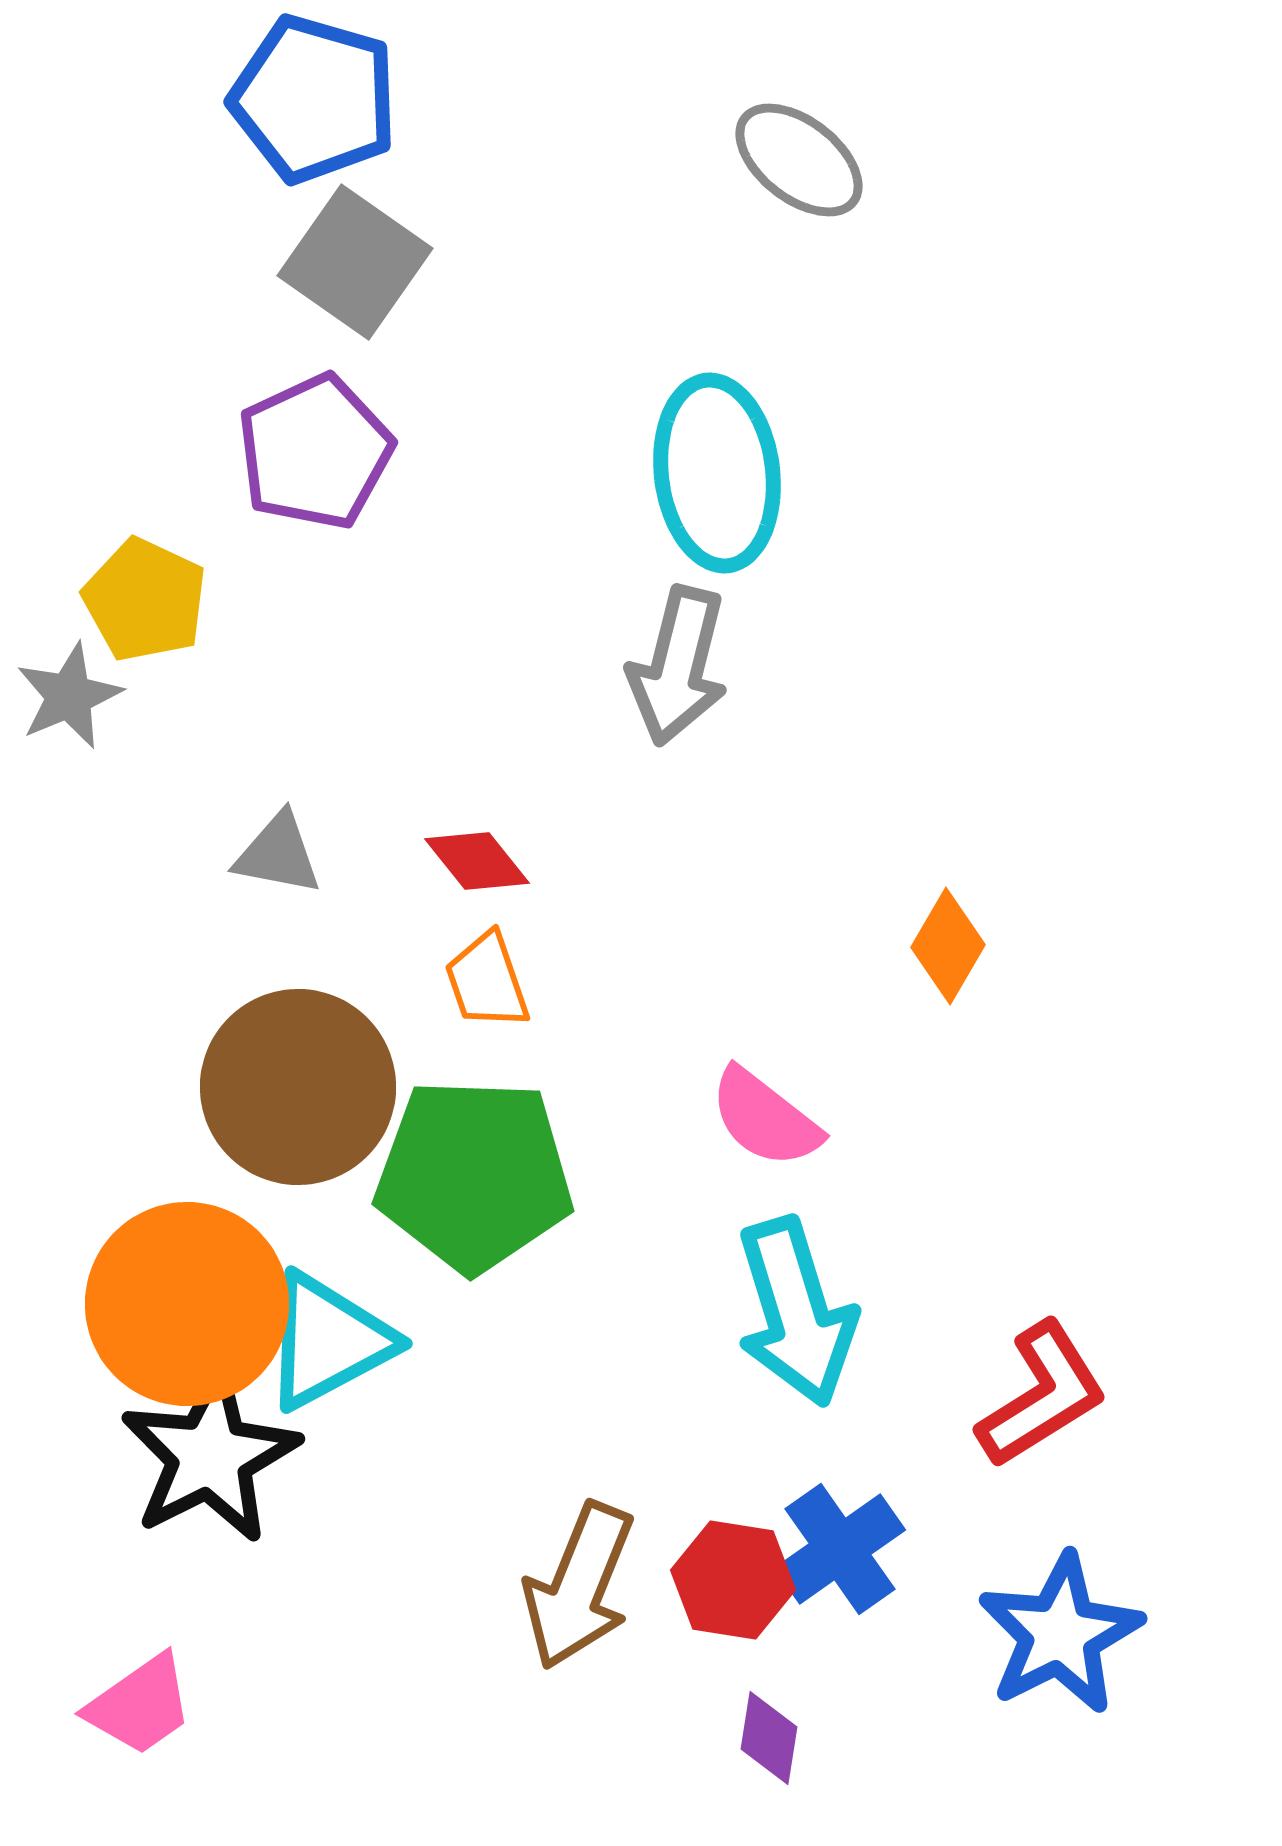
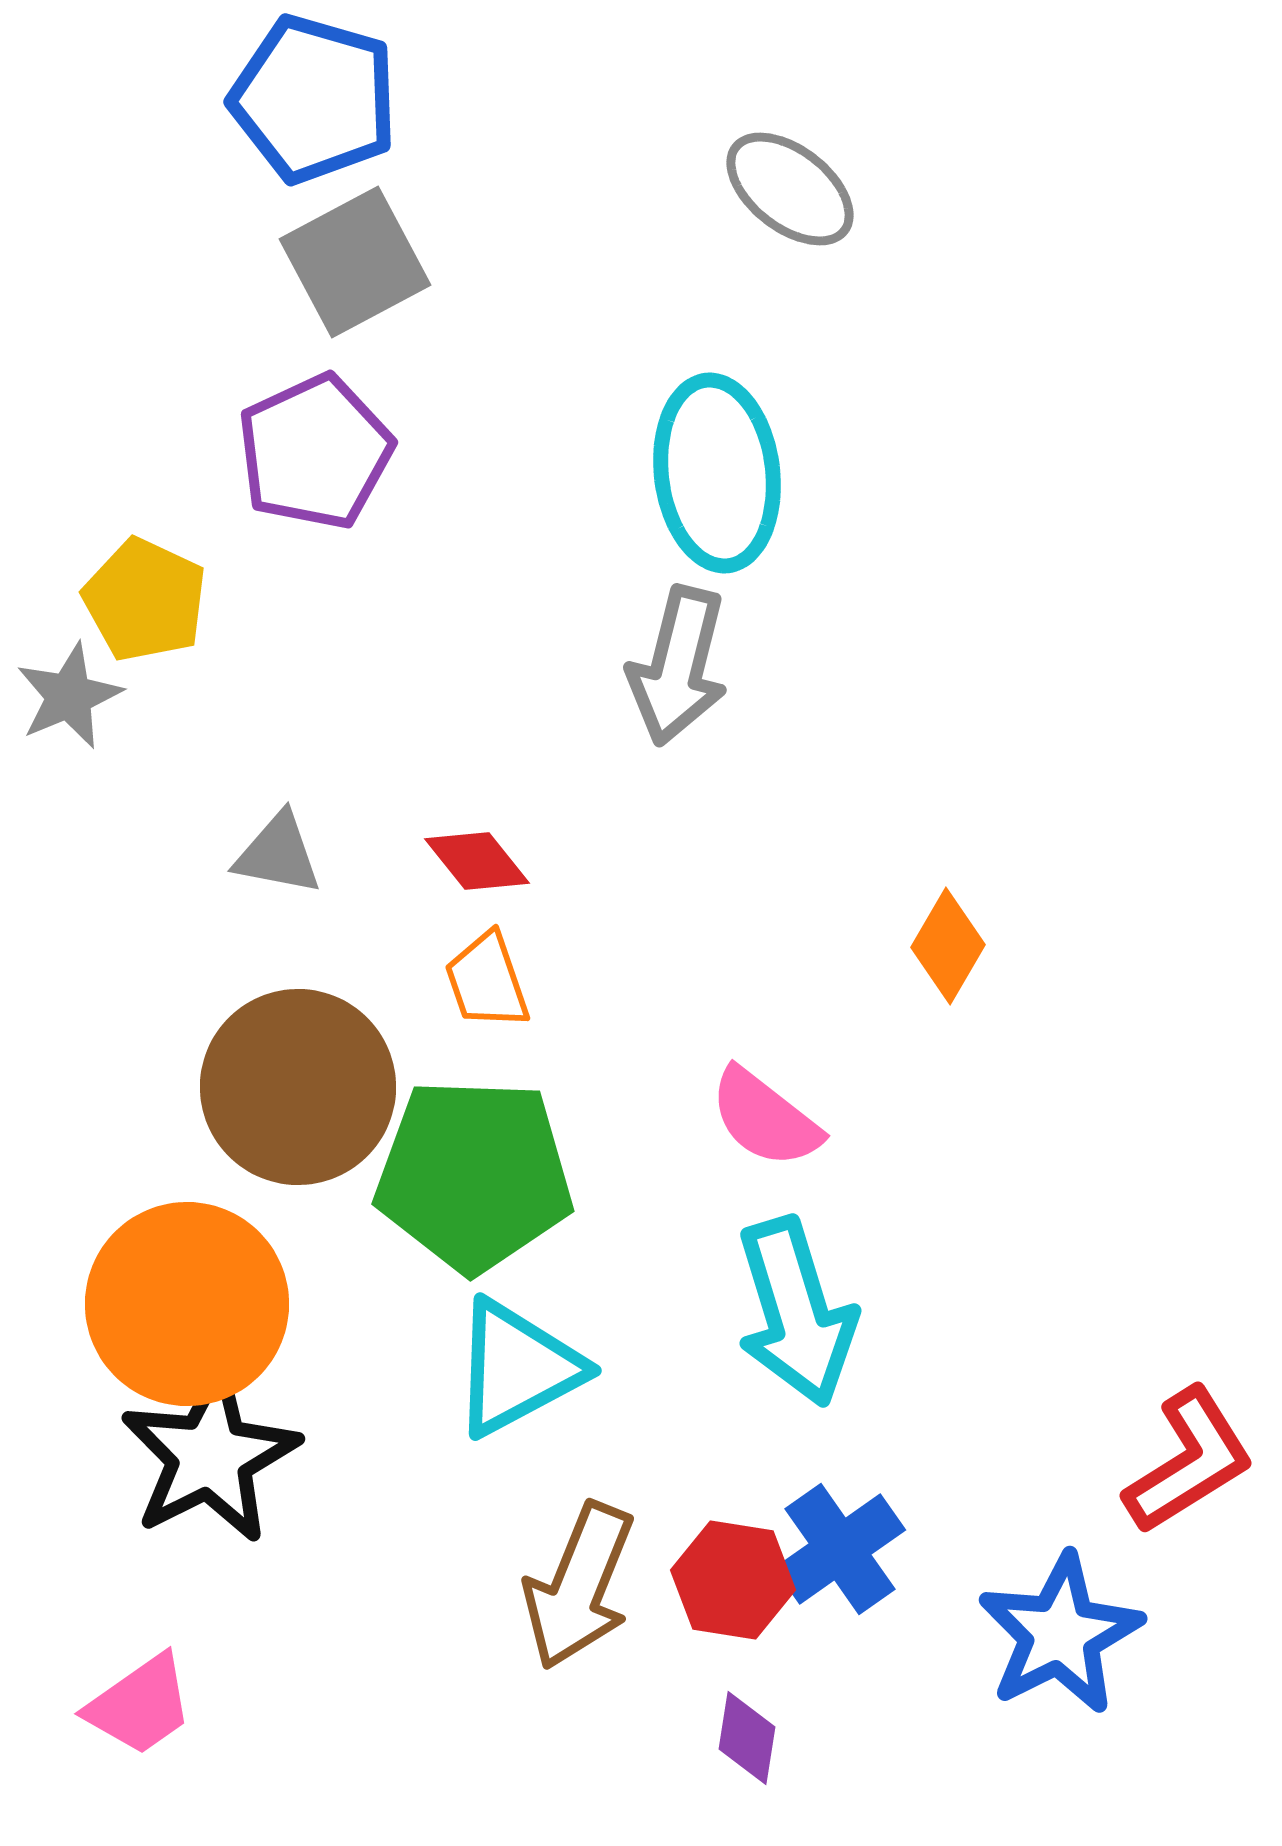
gray ellipse: moved 9 px left, 29 px down
gray square: rotated 27 degrees clockwise
cyan triangle: moved 189 px right, 27 px down
red L-shape: moved 147 px right, 66 px down
purple diamond: moved 22 px left
